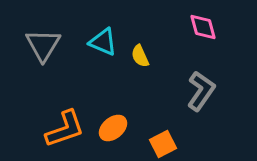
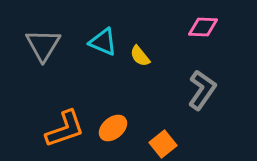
pink diamond: rotated 72 degrees counterclockwise
yellow semicircle: rotated 15 degrees counterclockwise
gray L-shape: moved 1 px right, 1 px up
orange square: rotated 12 degrees counterclockwise
